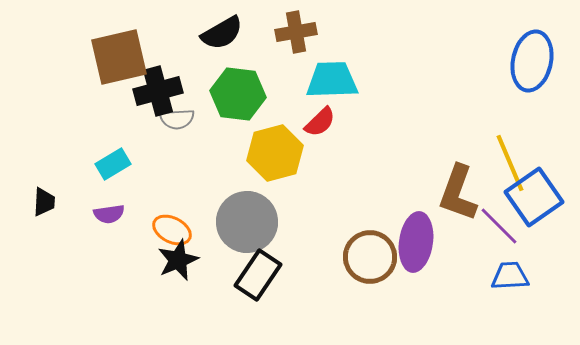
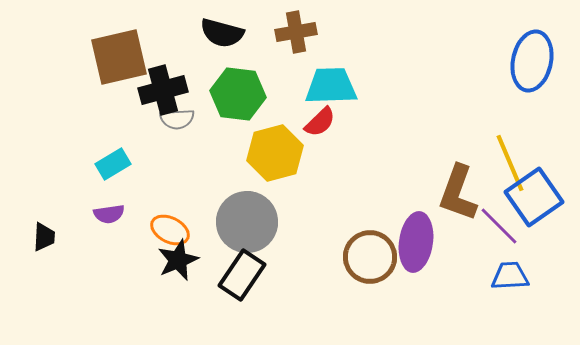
black semicircle: rotated 45 degrees clockwise
cyan trapezoid: moved 1 px left, 6 px down
black cross: moved 5 px right, 1 px up
black trapezoid: moved 35 px down
orange ellipse: moved 2 px left
black rectangle: moved 16 px left
